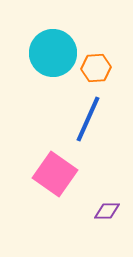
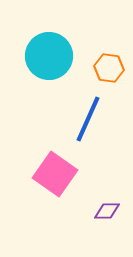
cyan circle: moved 4 px left, 3 px down
orange hexagon: moved 13 px right; rotated 12 degrees clockwise
